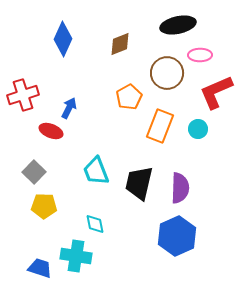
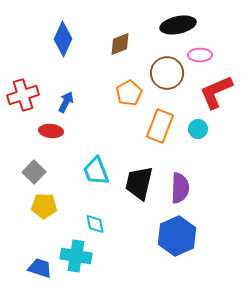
orange pentagon: moved 4 px up
blue arrow: moved 3 px left, 6 px up
red ellipse: rotated 15 degrees counterclockwise
